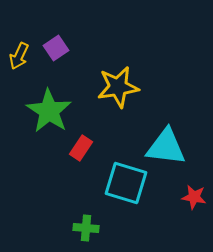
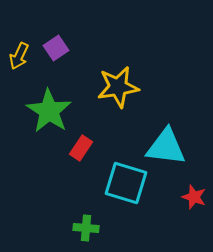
red star: rotated 10 degrees clockwise
